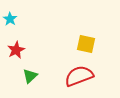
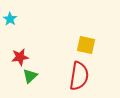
yellow square: moved 1 px down
red star: moved 4 px right, 7 px down; rotated 18 degrees clockwise
red semicircle: rotated 120 degrees clockwise
